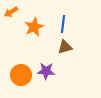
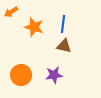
orange star: rotated 30 degrees counterclockwise
brown triangle: moved 1 px left, 1 px up; rotated 28 degrees clockwise
purple star: moved 8 px right, 4 px down; rotated 12 degrees counterclockwise
